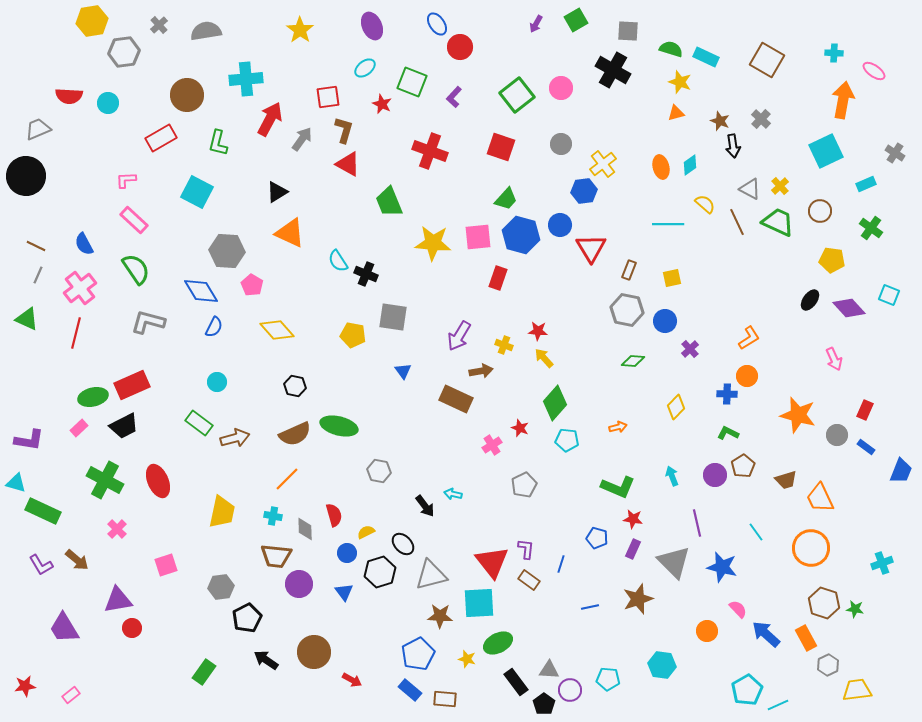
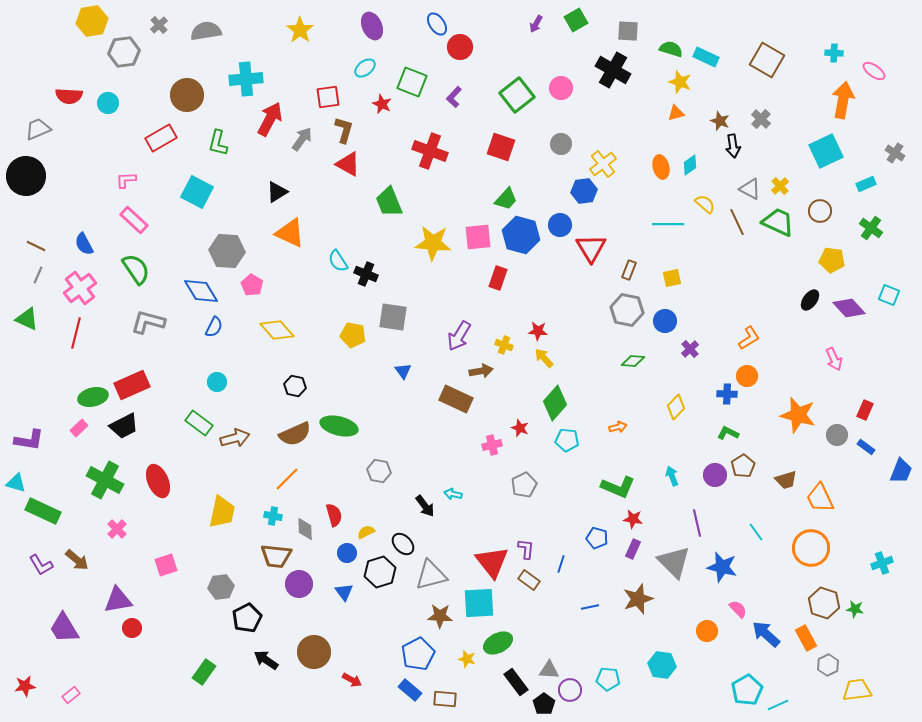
pink cross at (492, 445): rotated 18 degrees clockwise
